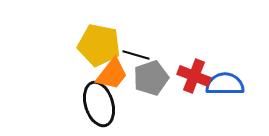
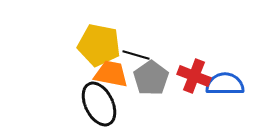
orange trapezoid: moved 1 px left; rotated 117 degrees counterclockwise
gray pentagon: rotated 16 degrees counterclockwise
black ellipse: rotated 9 degrees counterclockwise
